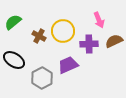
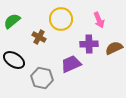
green semicircle: moved 1 px left, 1 px up
yellow circle: moved 2 px left, 12 px up
brown cross: moved 1 px down
brown semicircle: moved 7 px down
purple trapezoid: moved 3 px right, 1 px up
gray hexagon: rotated 20 degrees counterclockwise
